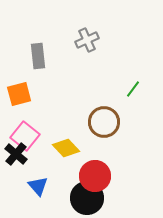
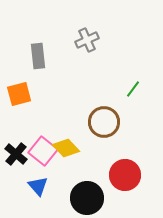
pink square: moved 18 px right, 15 px down
red circle: moved 30 px right, 1 px up
